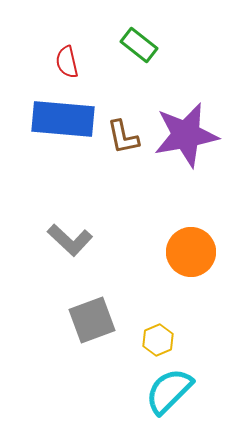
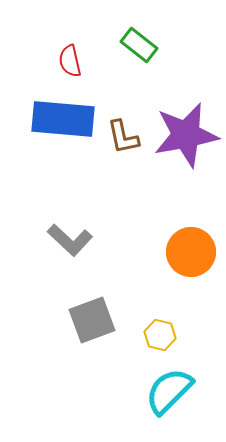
red semicircle: moved 3 px right, 1 px up
yellow hexagon: moved 2 px right, 5 px up; rotated 24 degrees counterclockwise
